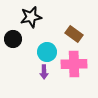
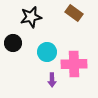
brown rectangle: moved 21 px up
black circle: moved 4 px down
purple arrow: moved 8 px right, 8 px down
